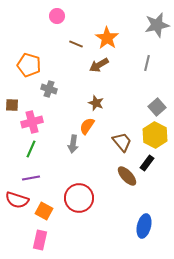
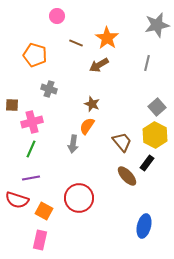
brown line: moved 1 px up
orange pentagon: moved 6 px right, 10 px up
brown star: moved 4 px left, 1 px down
